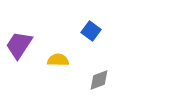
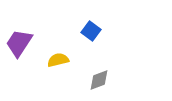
purple trapezoid: moved 2 px up
yellow semicircle: rotated 15 degrees counterclockwise
